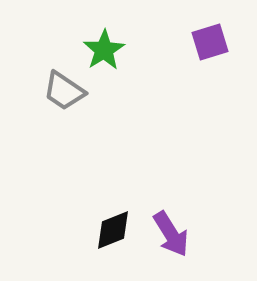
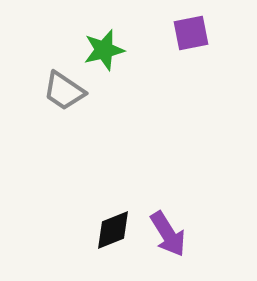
purple square: moved 19 px left, 9 px up; rotated 6 degrees clockwise
green star: rotated 18 degrees clockwise
purple arrow: moved 3 px left
